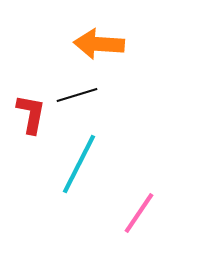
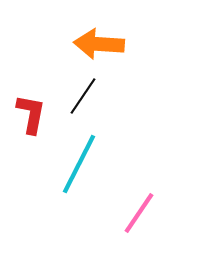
black line: moved 6 px right, 1 px down; rotated 39 degrees counterclockwise
